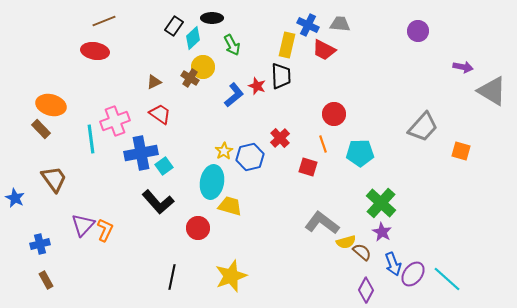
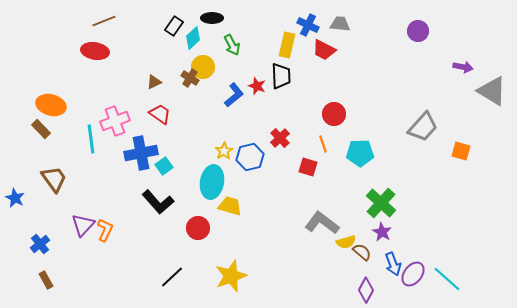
blue cross at (40, 244): rotated 24 degrees counterclockwise
black line at (172, 277): rotated 35 degrees clockwise
